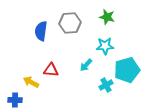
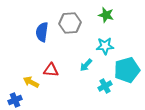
green star: moved 1 px left, 2 px up
blue semicircle: moved 1 px right, 1 px down
cyan cross: moved 1 px left, 1 px down
blue cross: rotated 24 degrees counterclockwise
